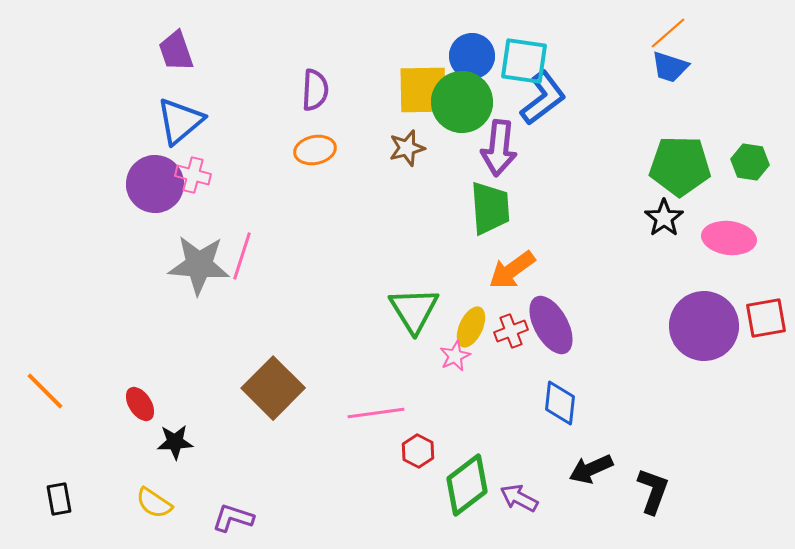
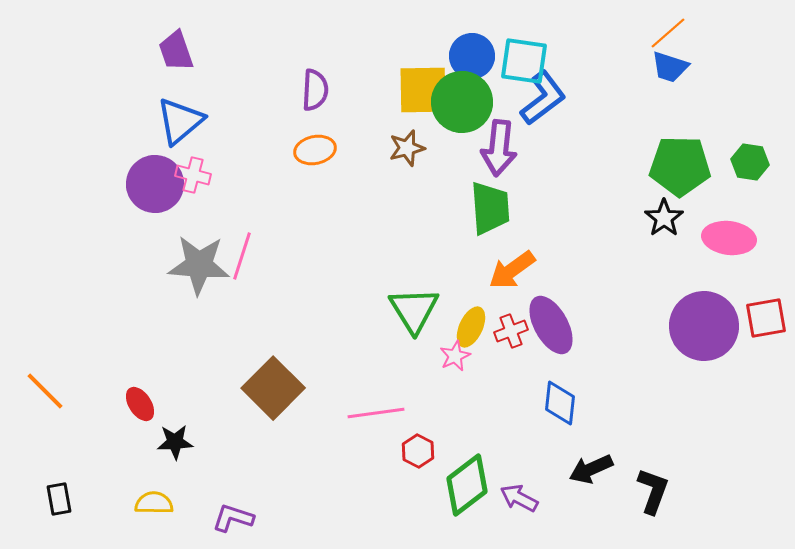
yellow semicircle at (154, 503): rotated 147 degrees clockwise
